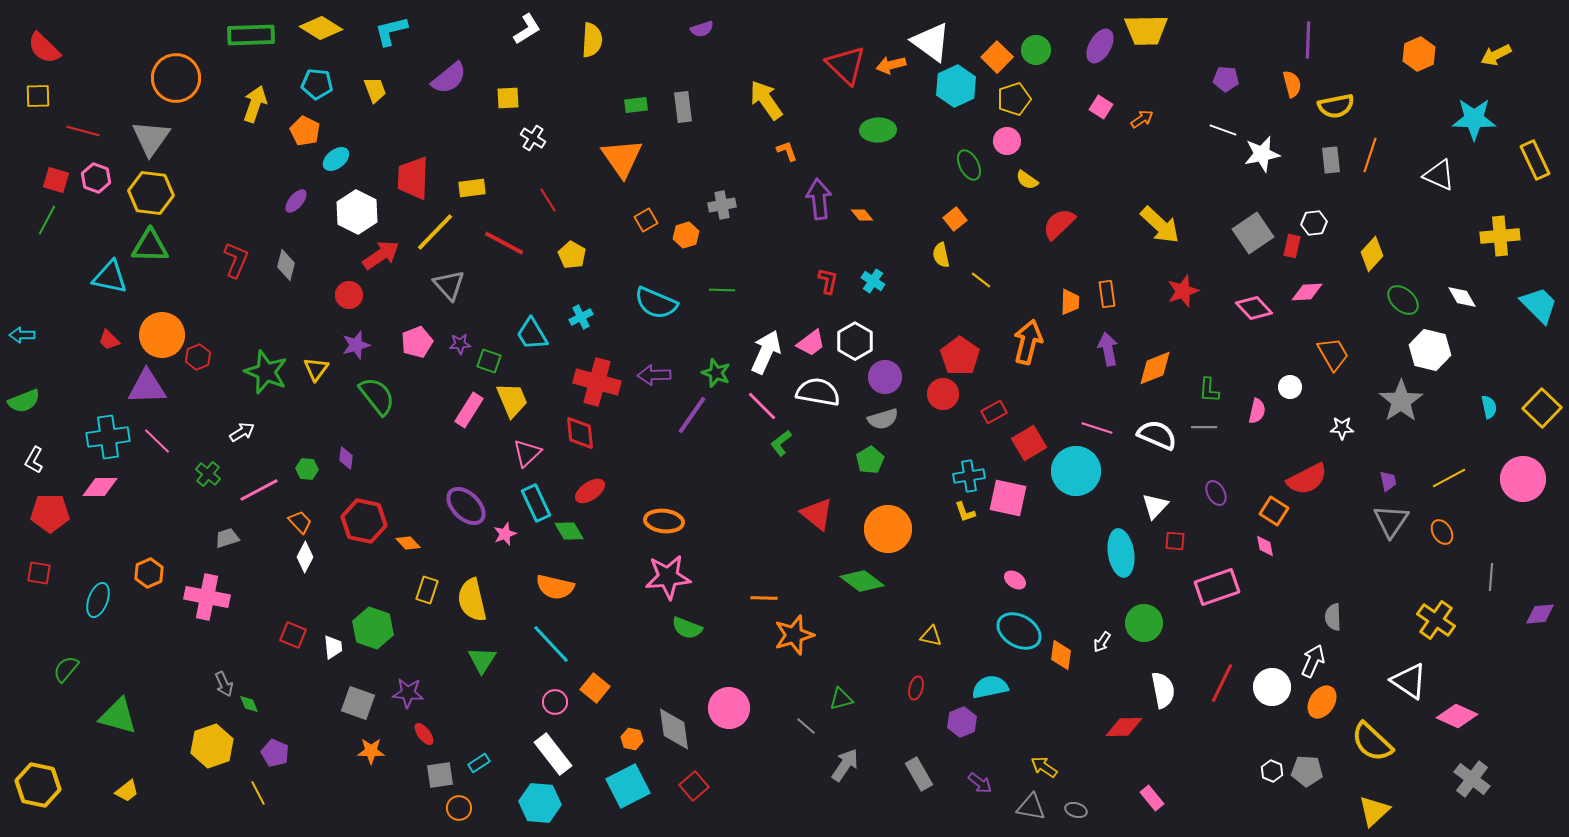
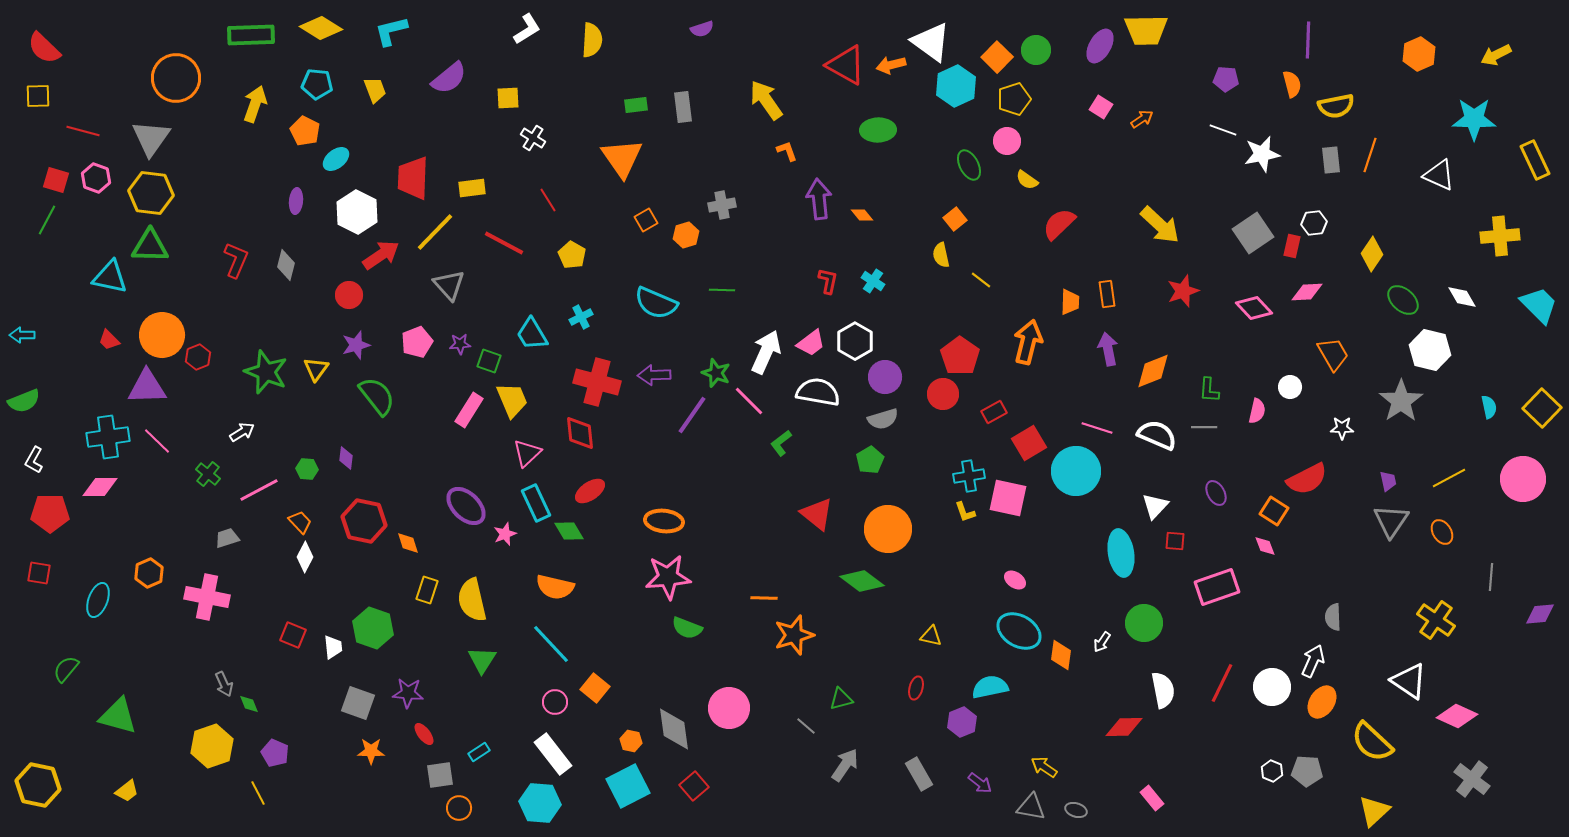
red triangle at (846, 65): rotated 15 degrees counterclockwise
purple ellipse at (296, 201): rotated 35 degrees counterclockwise
yellow diamond at (1372, 254): rotated 8 degrees counterclockwise
orange diamond at (1155, 368): moved 2 px left, 3 px down
pink line at (762, 406): moved 13 px left, 5 px up
orange diamond at (408, 543): rotated 25 degrees clockwise
pink diamond at (1265, 546): rotated 10 degrees counterclockwise
orange hexagon at (632, 739): moved 1 px left, 2 px down
cyan rectangle at (479, 763): moved 11 px up
